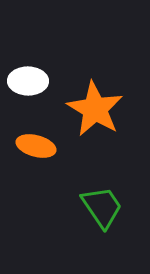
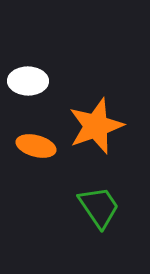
orange star: moved 1 px right, 17 px down; rotated 22 degrees clockwise
green trapezoid: moved 3 px left
